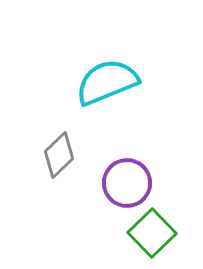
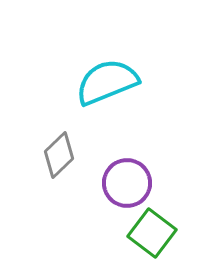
green square: rotated 9 degrees counterclockwise
